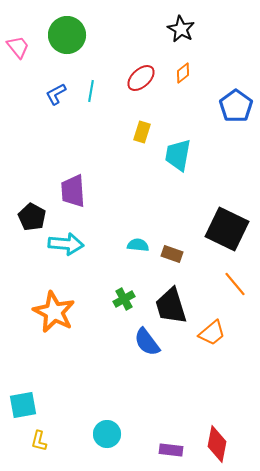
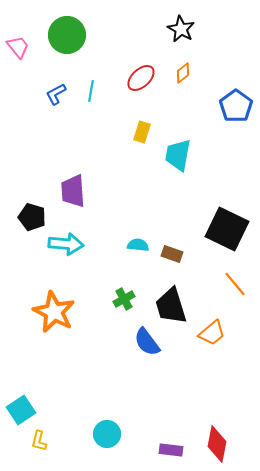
black pentagon: rotated 12 degrees counterclockwise
cyan square: moved 2 px left, 5 px down; rotated 24 degrees counterclockwise
